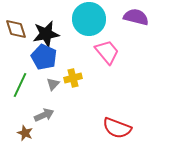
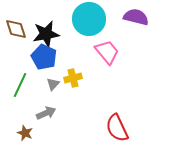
gray arrow: moved 2 px right, 2 px up
red semicircle: rotated 44 degrees clockwise
